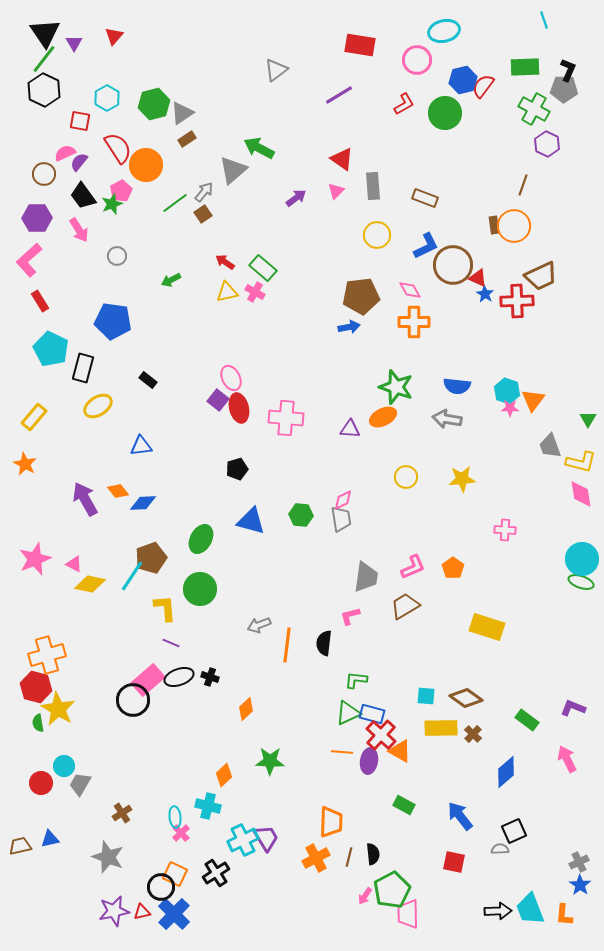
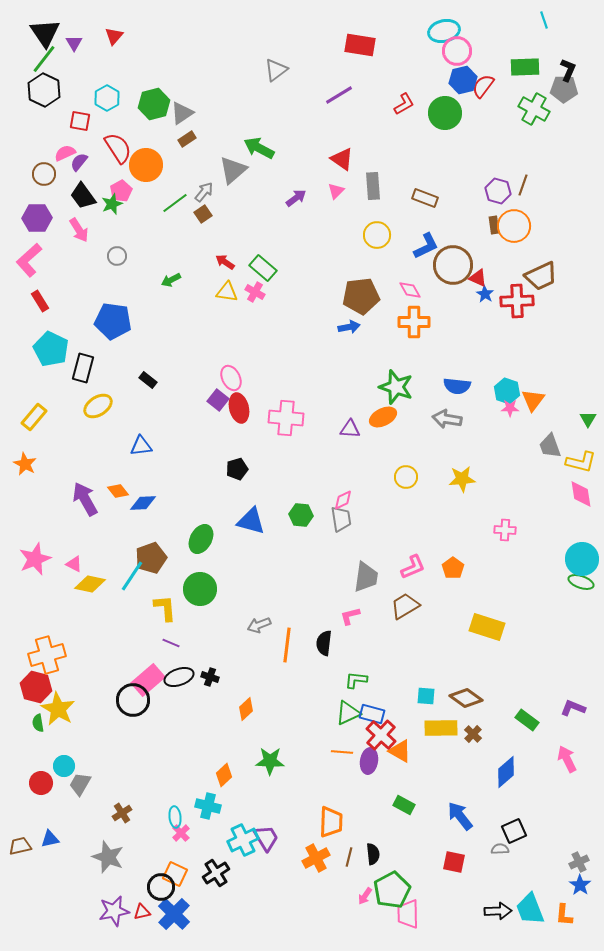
pink circle at (417, 60): moved 40 px right, 9 px up
purple hexagon at (547, 144): moved 49 px left, 47 px down; rotated 10 degrees counterclockwise
yellow triangle at (227, 292): rotated 20 degrees clockwise
